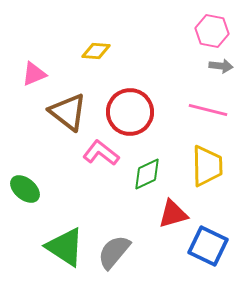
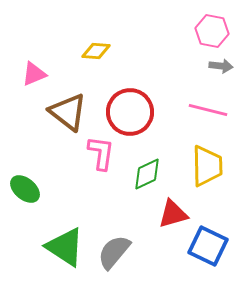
pink L-shape: rotated 60 degrees clockwise
